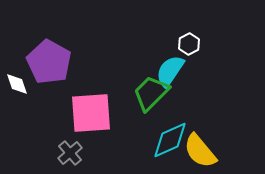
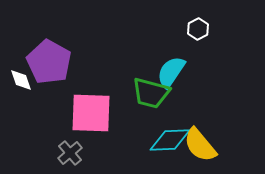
white hexagon: moved 9 px right, 15 px up
cyan semicircle: moved 1 px right, 1 px down
white diamond: moved 4 px right, 4 px up
green trapezoid: rotated 120 degrees counterclockwise
pink square: rotated 6 degrees clockwise
cyan diamond: rotated 21 degrees clockwise
yellow semicircle: moved 6 px up
